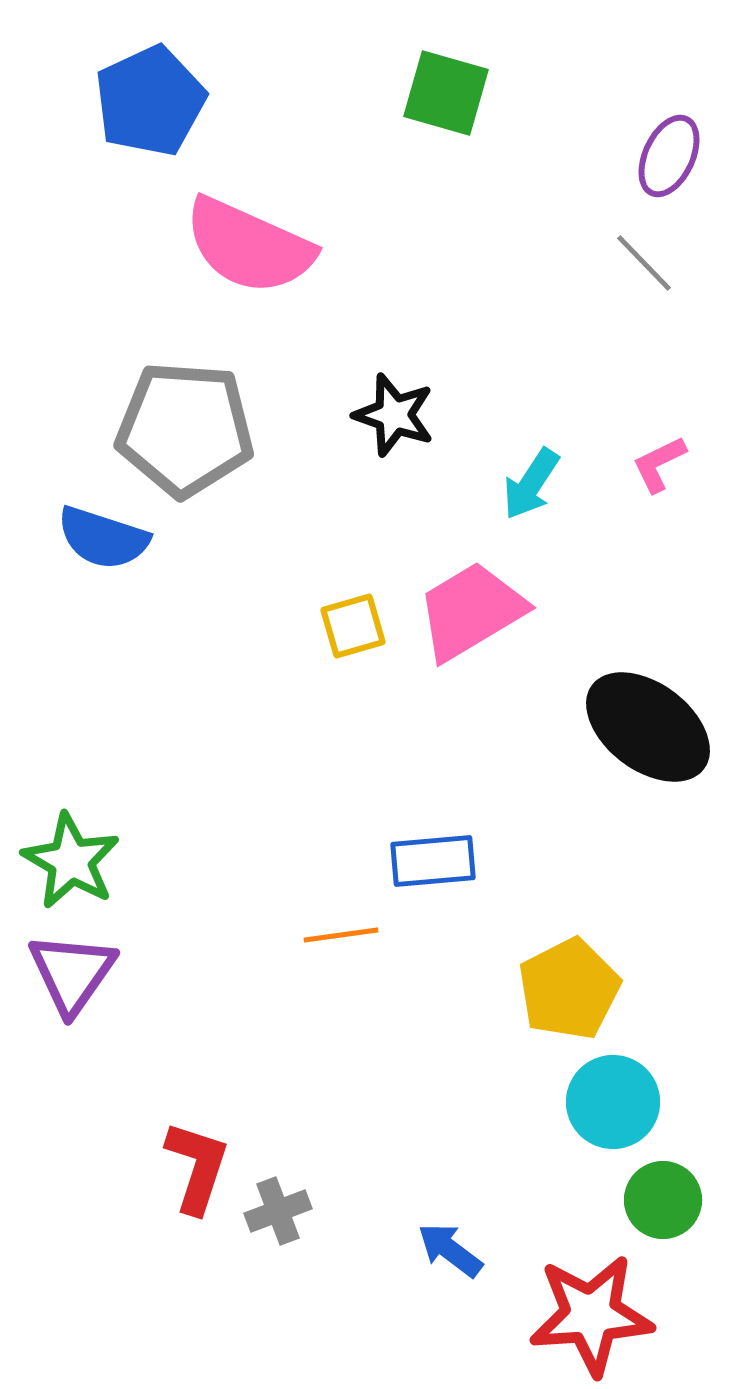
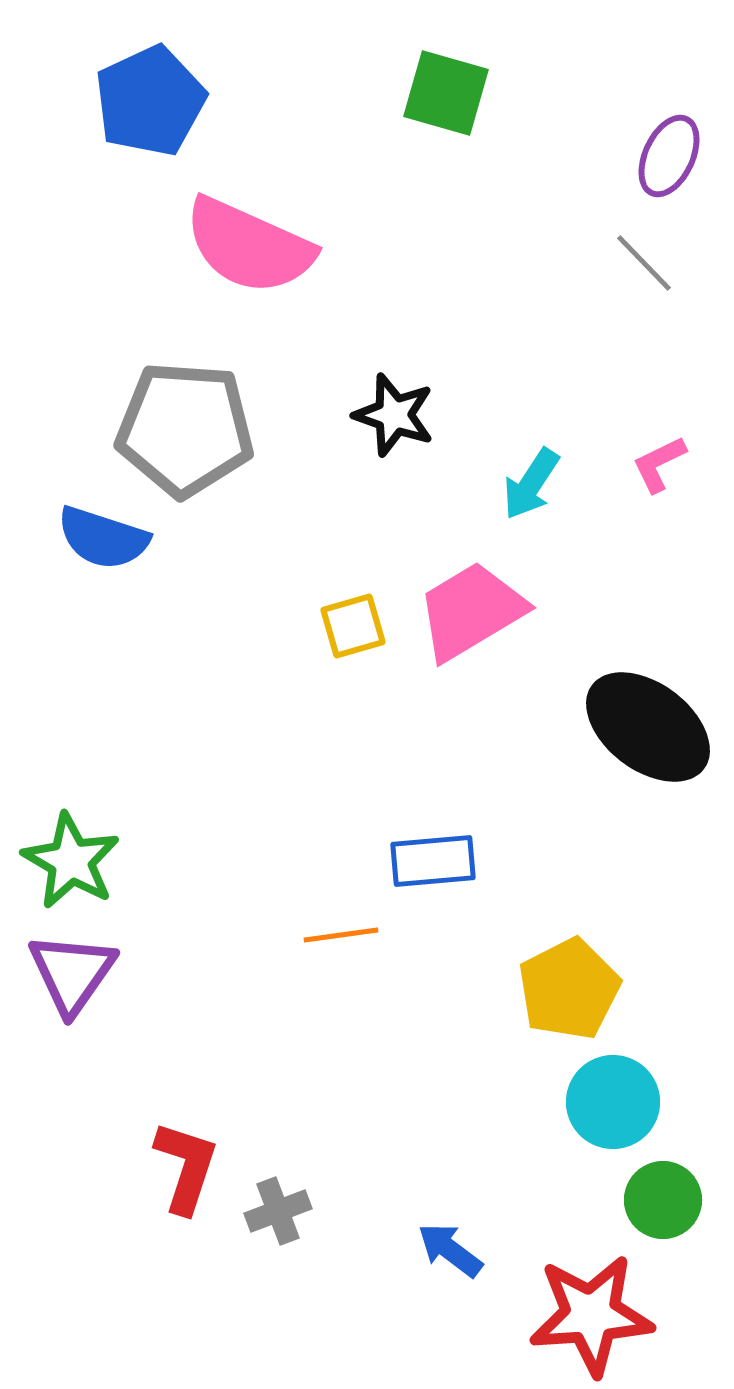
red L-shape: moved 11 px left
